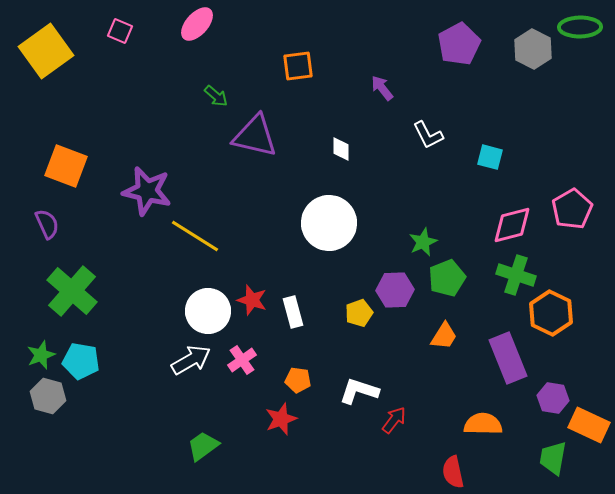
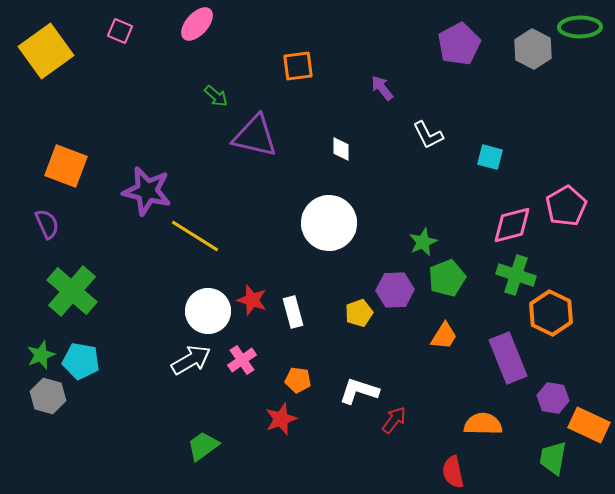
pink pentagon at (572, 209): moved 6 px left, 3 px up
